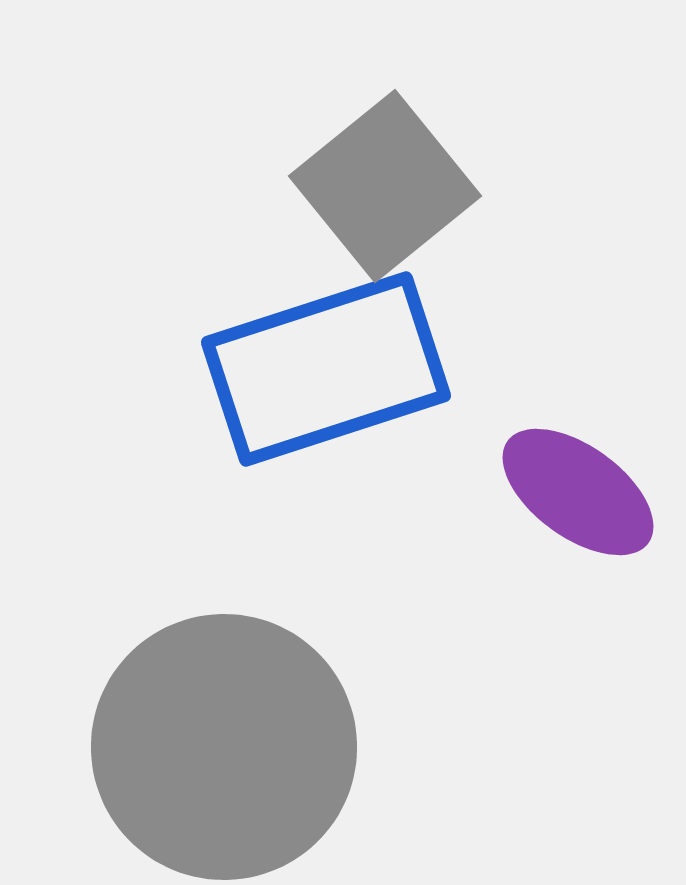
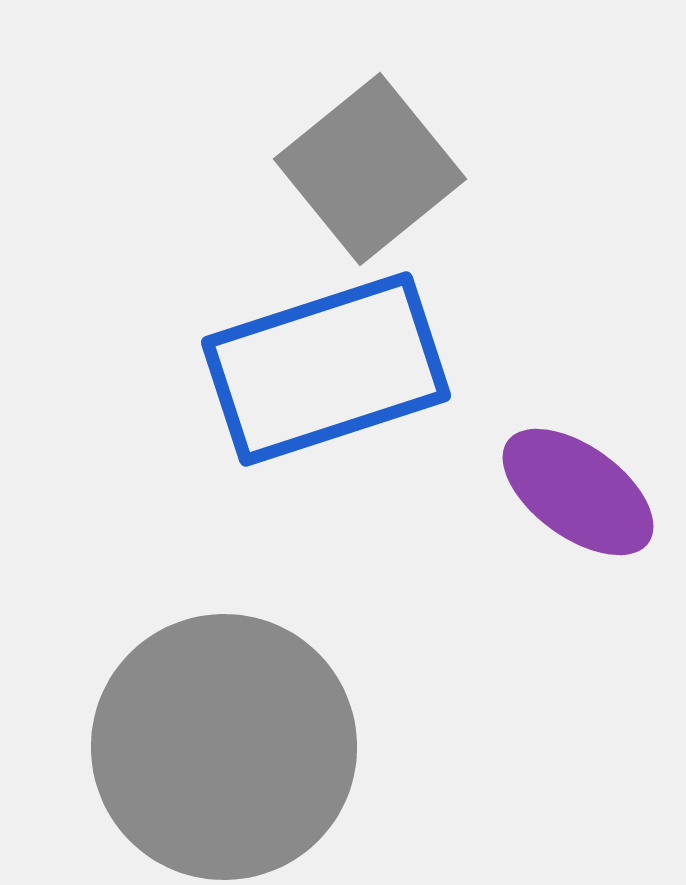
gray square: moved 15 px left, 17 px up
